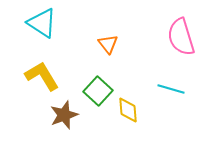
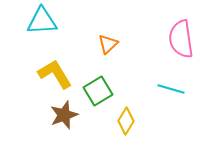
cyan triangle: moved 2 px up; rotated 36 degrees counterclockwise
pink semicircle: moved 2 px down; rotated 9 degrees clockwise
orange triangle: rotated 25 degrees clockwise
yellow L-shape: moved 13 px right, 2 px up
green square: rotated 16 degrees clockwise
yellow diamond: moved 2 px left, 11 px down; rotated 36 degrees clockwise
